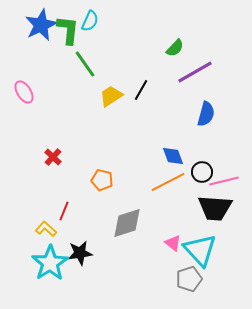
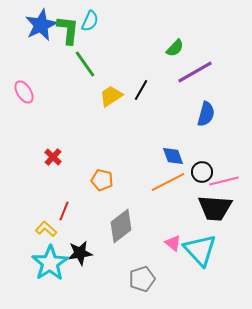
gray diamond: moved 6 px left, 3 px down; rotated 20 degrees counterclockwise
gray pentagon: moved 47 px left
